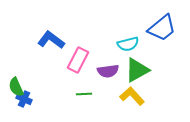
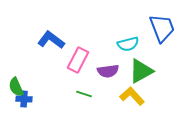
blue trapezoid: rotated 72 degrees counterclockwise
green triangle: moved 4 px right, 1 px down
green line: rotated 21 degrees clockwise
blue cross: rotated 21 degrees counterclockwise
